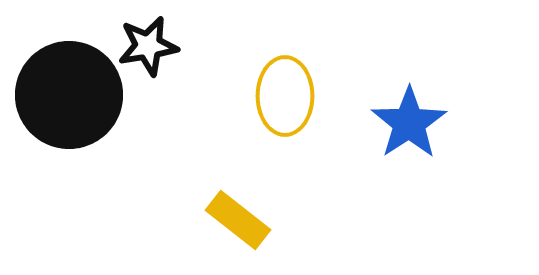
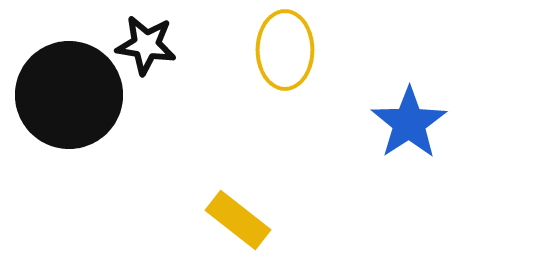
black star: moved 2 px left, 1 px up; rotated 18 degrees clockwise
yellow ellipse: moved 46 px up
